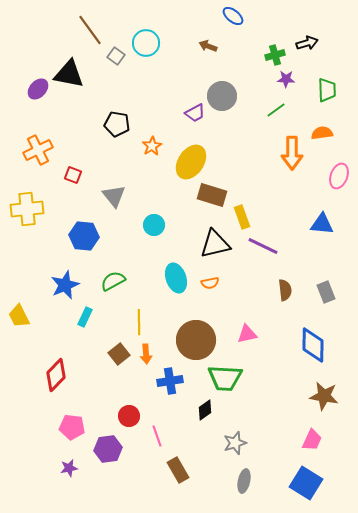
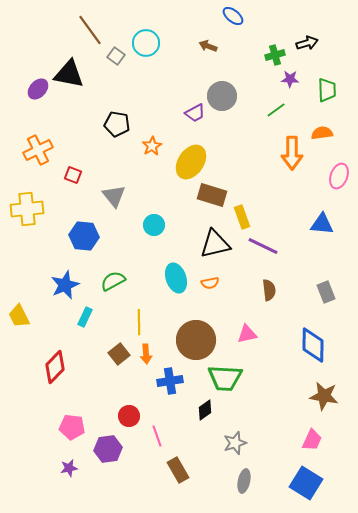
purple star at (286, 79): moved 4 px right
brown semicircle at (285, 290): moved 16 px left
red diamond at (56, 375): moved 1 px left, 8 px up
